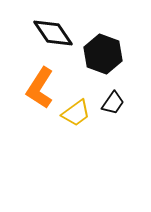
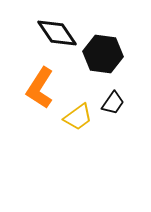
black diamond: moved 4 px right
black hexagon: rotated 12 degrees counterclockwise
yellow trapezoid: moved 2 px right, 4 px down
